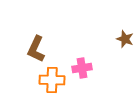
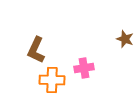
brown L-shape: moved 1 px down
pink cross: moved 2 px right
